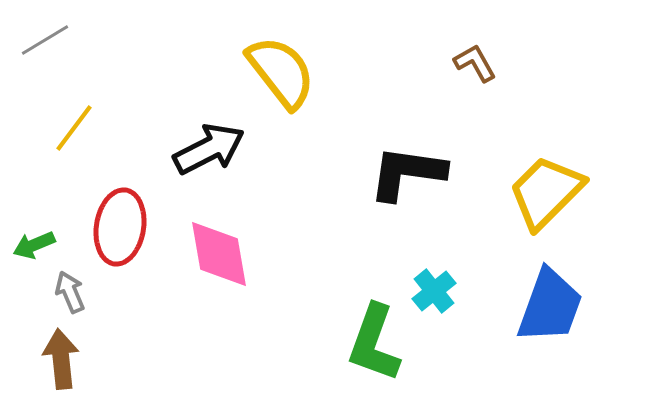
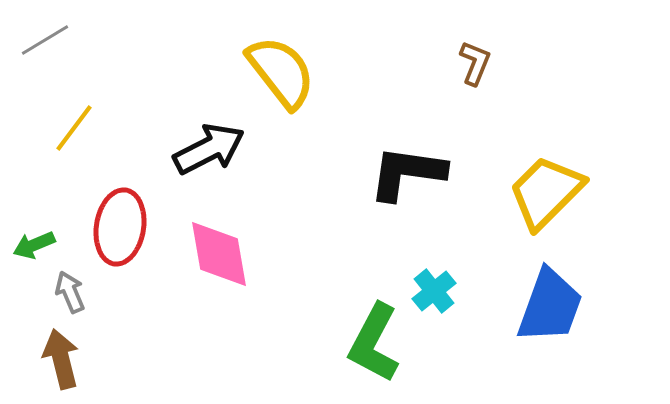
brown L-shape: rotated 51 degrees clockwise
green L-shape: rotated 8 degrees clockwise
brown arrow: rotated 8 degrees counterclockwise
